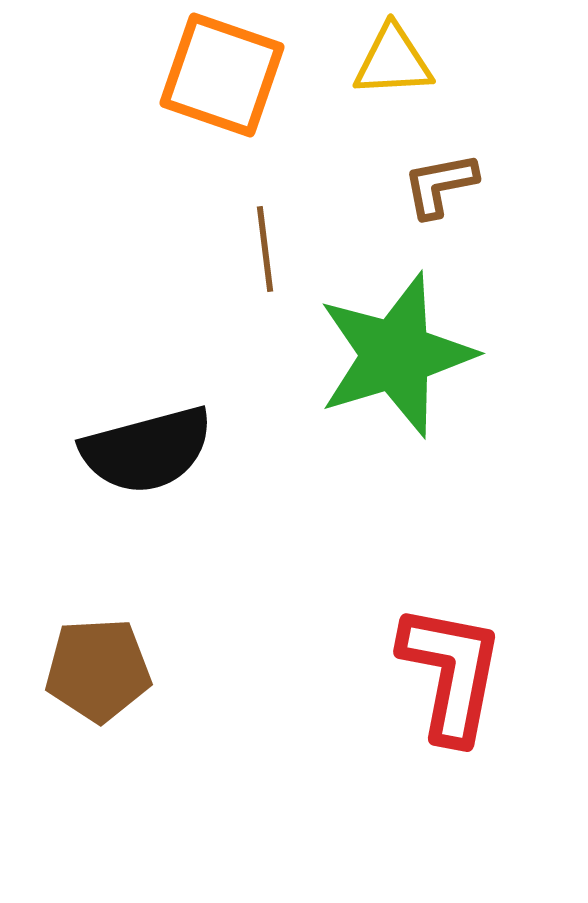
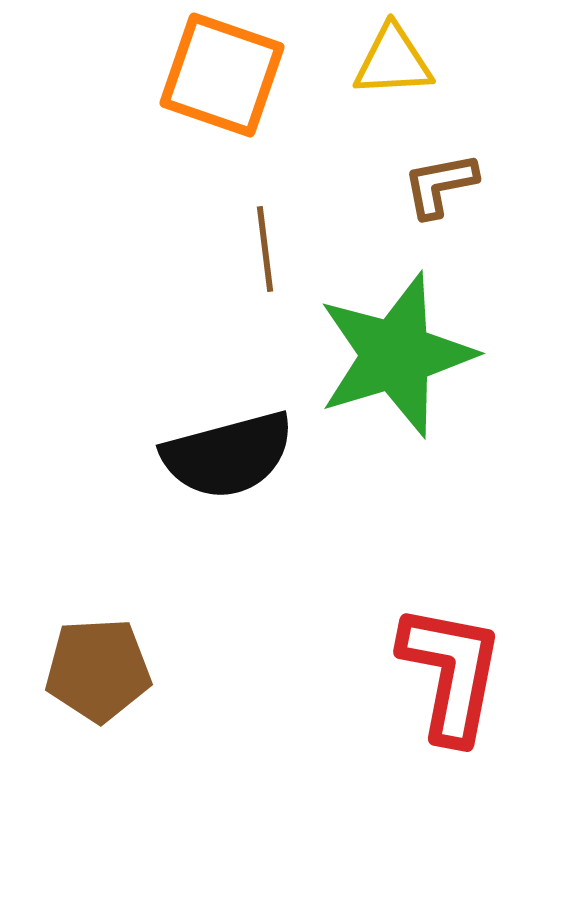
black semicircle: moved 81 px right, 5 px down
